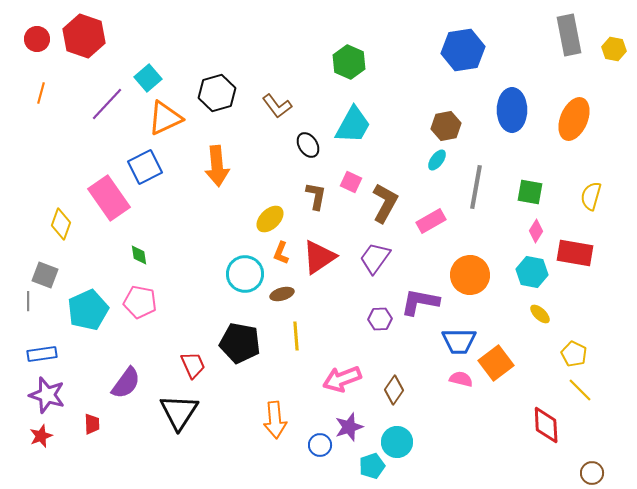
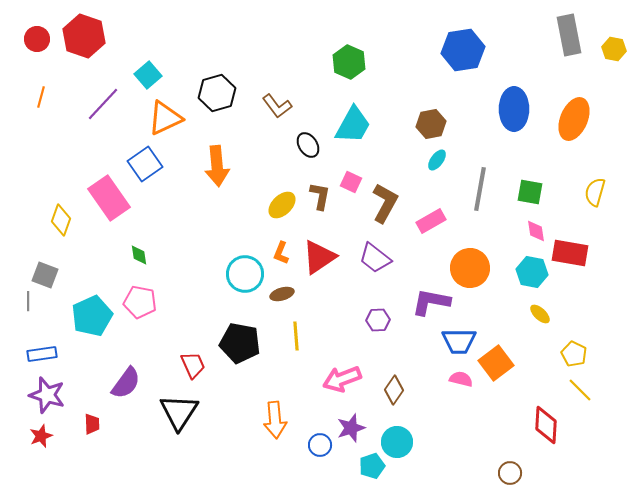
cyan square at (148, 78): moved 3 px up
orange line at (41, 93): moved 4 px down
purple line at (107, 104): moved 4 px left
blue ellipse at (512, 110): moved 2 px right, 1 px up
brown hexagon at (446, 126): moved 15 px left, 2 px up
blue square at (145, 167): moved 3 px up; rotated 8 degrees counterclockwise
gray line at (476, 187): moved 4 px right, 2 px down
brown L-shape at (316, 196): moved 4 px right
yellow semicircle at (591, 196): moved 4 px right, 4 px up
yellow ellipse at (270, 219): moved 12 px right, 14 px up
yellow diamond at (61, 224): moved 4 px up
pink diamond at (536, 231): rotated 40 degrees counterclockwise
red rectangle at (575, 253): moved 5 px left
purple trapezoid at (375, 258): rotated 88 degrees counterclockwise
orange circle at (470, 275): moved 7 px up
purple L-shape at (420, 302): moved 11 px right
cyan pentagon at (88, 310): moved 4 px right, 6 px down
purple hexagon at (380, 319): moved 2 px left, 1 px down
red diamond at (546, 425): rotated 6 degrees clockwise
purple star at (349, 427): moved 2 px right, 1 px down
brown circle at (592, 473): moved 82 px left
